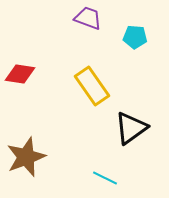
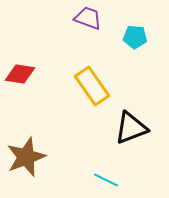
black triangle: rotated 15 degrees clockwise
cyan line: moved 1 px right, 2 px down
